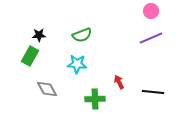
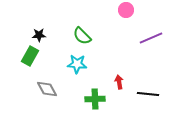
pink circle: moved 25 px left, 1 px up
green semicircle: moved 1 px down; rotated 66 degrees clockwise
red arrow: rotated 16 degrees clockwise
black line: moved 5 px left, 2 px down
